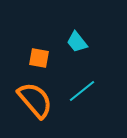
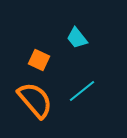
cyan trapezoid: moved 4 px up
orange square: moved 2 px down; rotated 15 degrees clockwise
